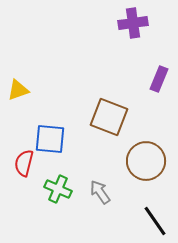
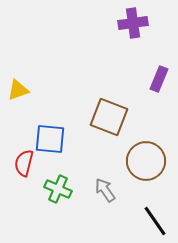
gray arrow: moved 5 px right, 2 px up
